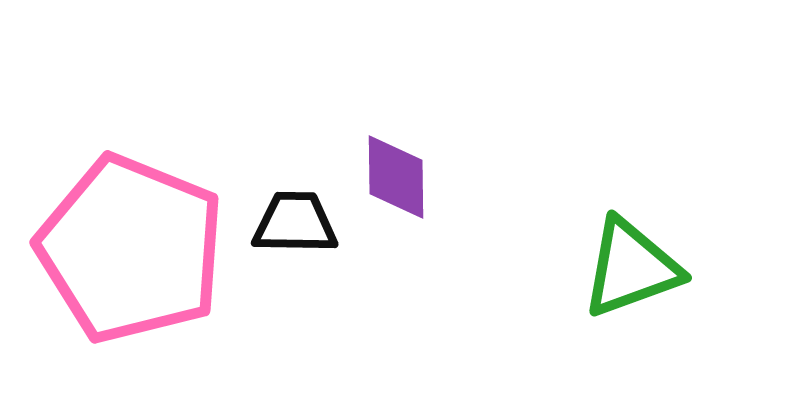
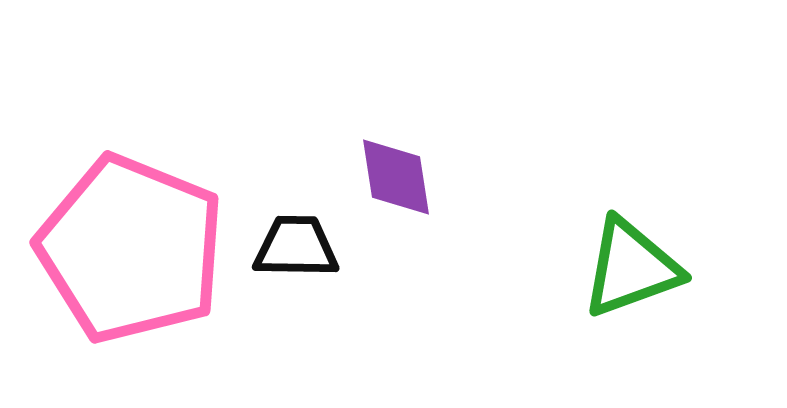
purple diamond: rotated 8 degrees counterclockwise
black trapezoid: moved 1 px right, 24 px down
